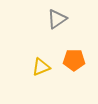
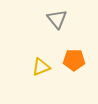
gray triangle: rotated 35 degrees counterclockwise
